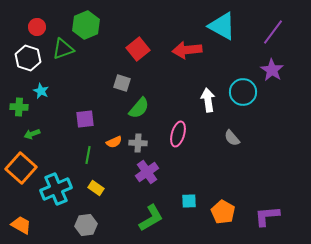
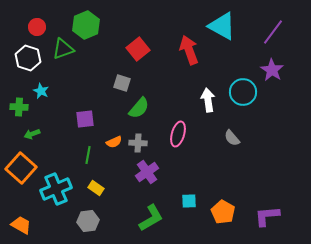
red arrow: moved 2 px right; rotated 76 degrees clockwise
gray hexagon: moved 2 px right, 4 px up
